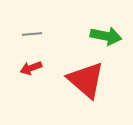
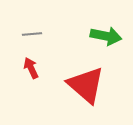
red arrow: rotated 85 degrees clockwise
red triangle: moved 5 px down
